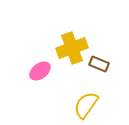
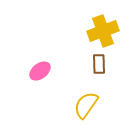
yellow cross: moved 31 px right, 17 px up
brown rectangle: rotated 66 degrees clockwise
